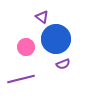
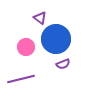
purple triangle: moved 2 px left, 1 px down
